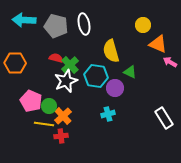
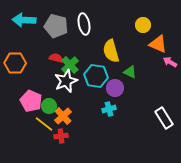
cyan cross: moved 1 px right, 5 px up
yellow line: rotated 30 degrees clockwise
